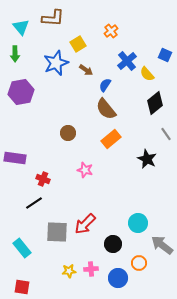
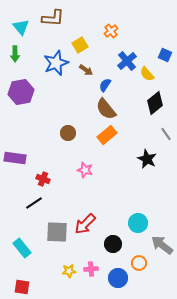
yellow square: moved 2 px right, 1 px down
orange rectangle: moved 4 px left, 4 px up
